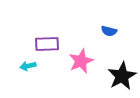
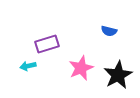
purple rectangle: rotated 15 degrees counterclockwise
pink star: moved 7 px down
black star: moved 4 px left, 1 px up
